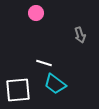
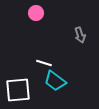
cyan trapezoid: moved 3 px up
